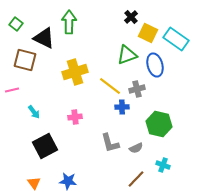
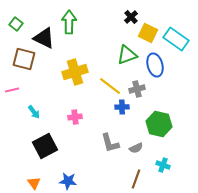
brown square: moved 1 px left, 1 px up
brown line: rotated 24 degrees counterclockwise
